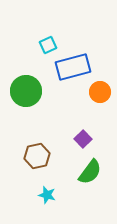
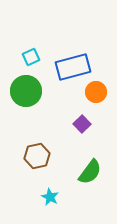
cyan square: moved 17 px left, 12 px down
orange circle: moved 4 px left
purple square: moved 1 px left, 15 px up
cyan star: moved 3 px right, 2 px down; rotated 12 degrees clockwise
